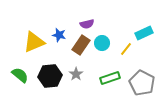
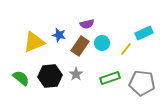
brown rectangle: moved 1 px left, 1 px down
green semicircle: moved 1 px right, 3 px down
gray pentagon: rotated 20 degrees counterclockwise
